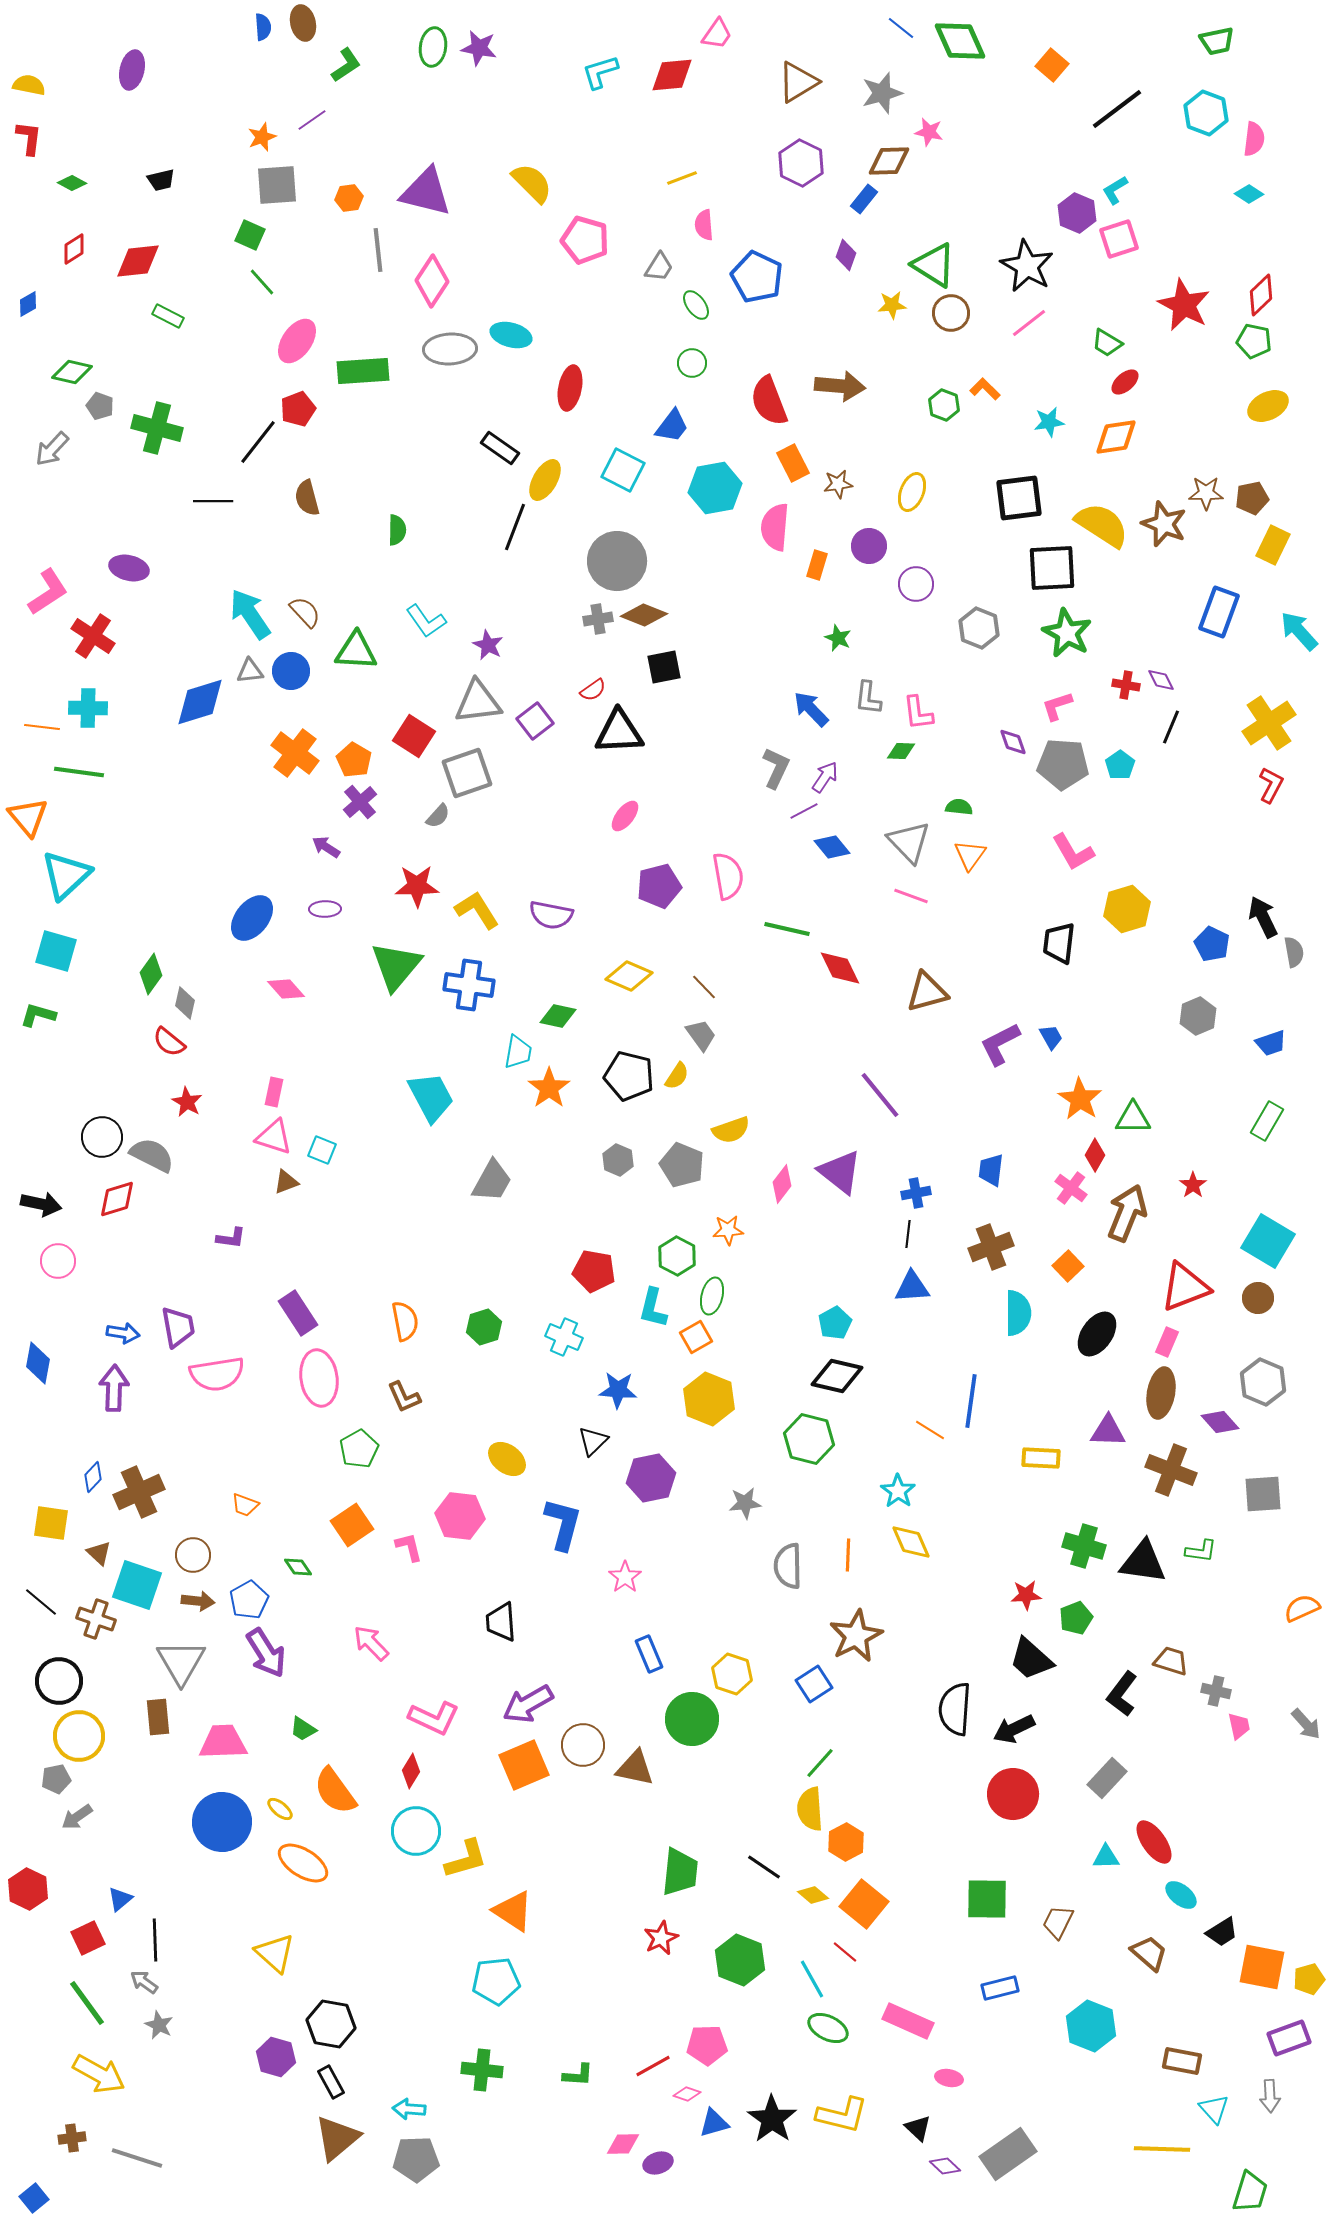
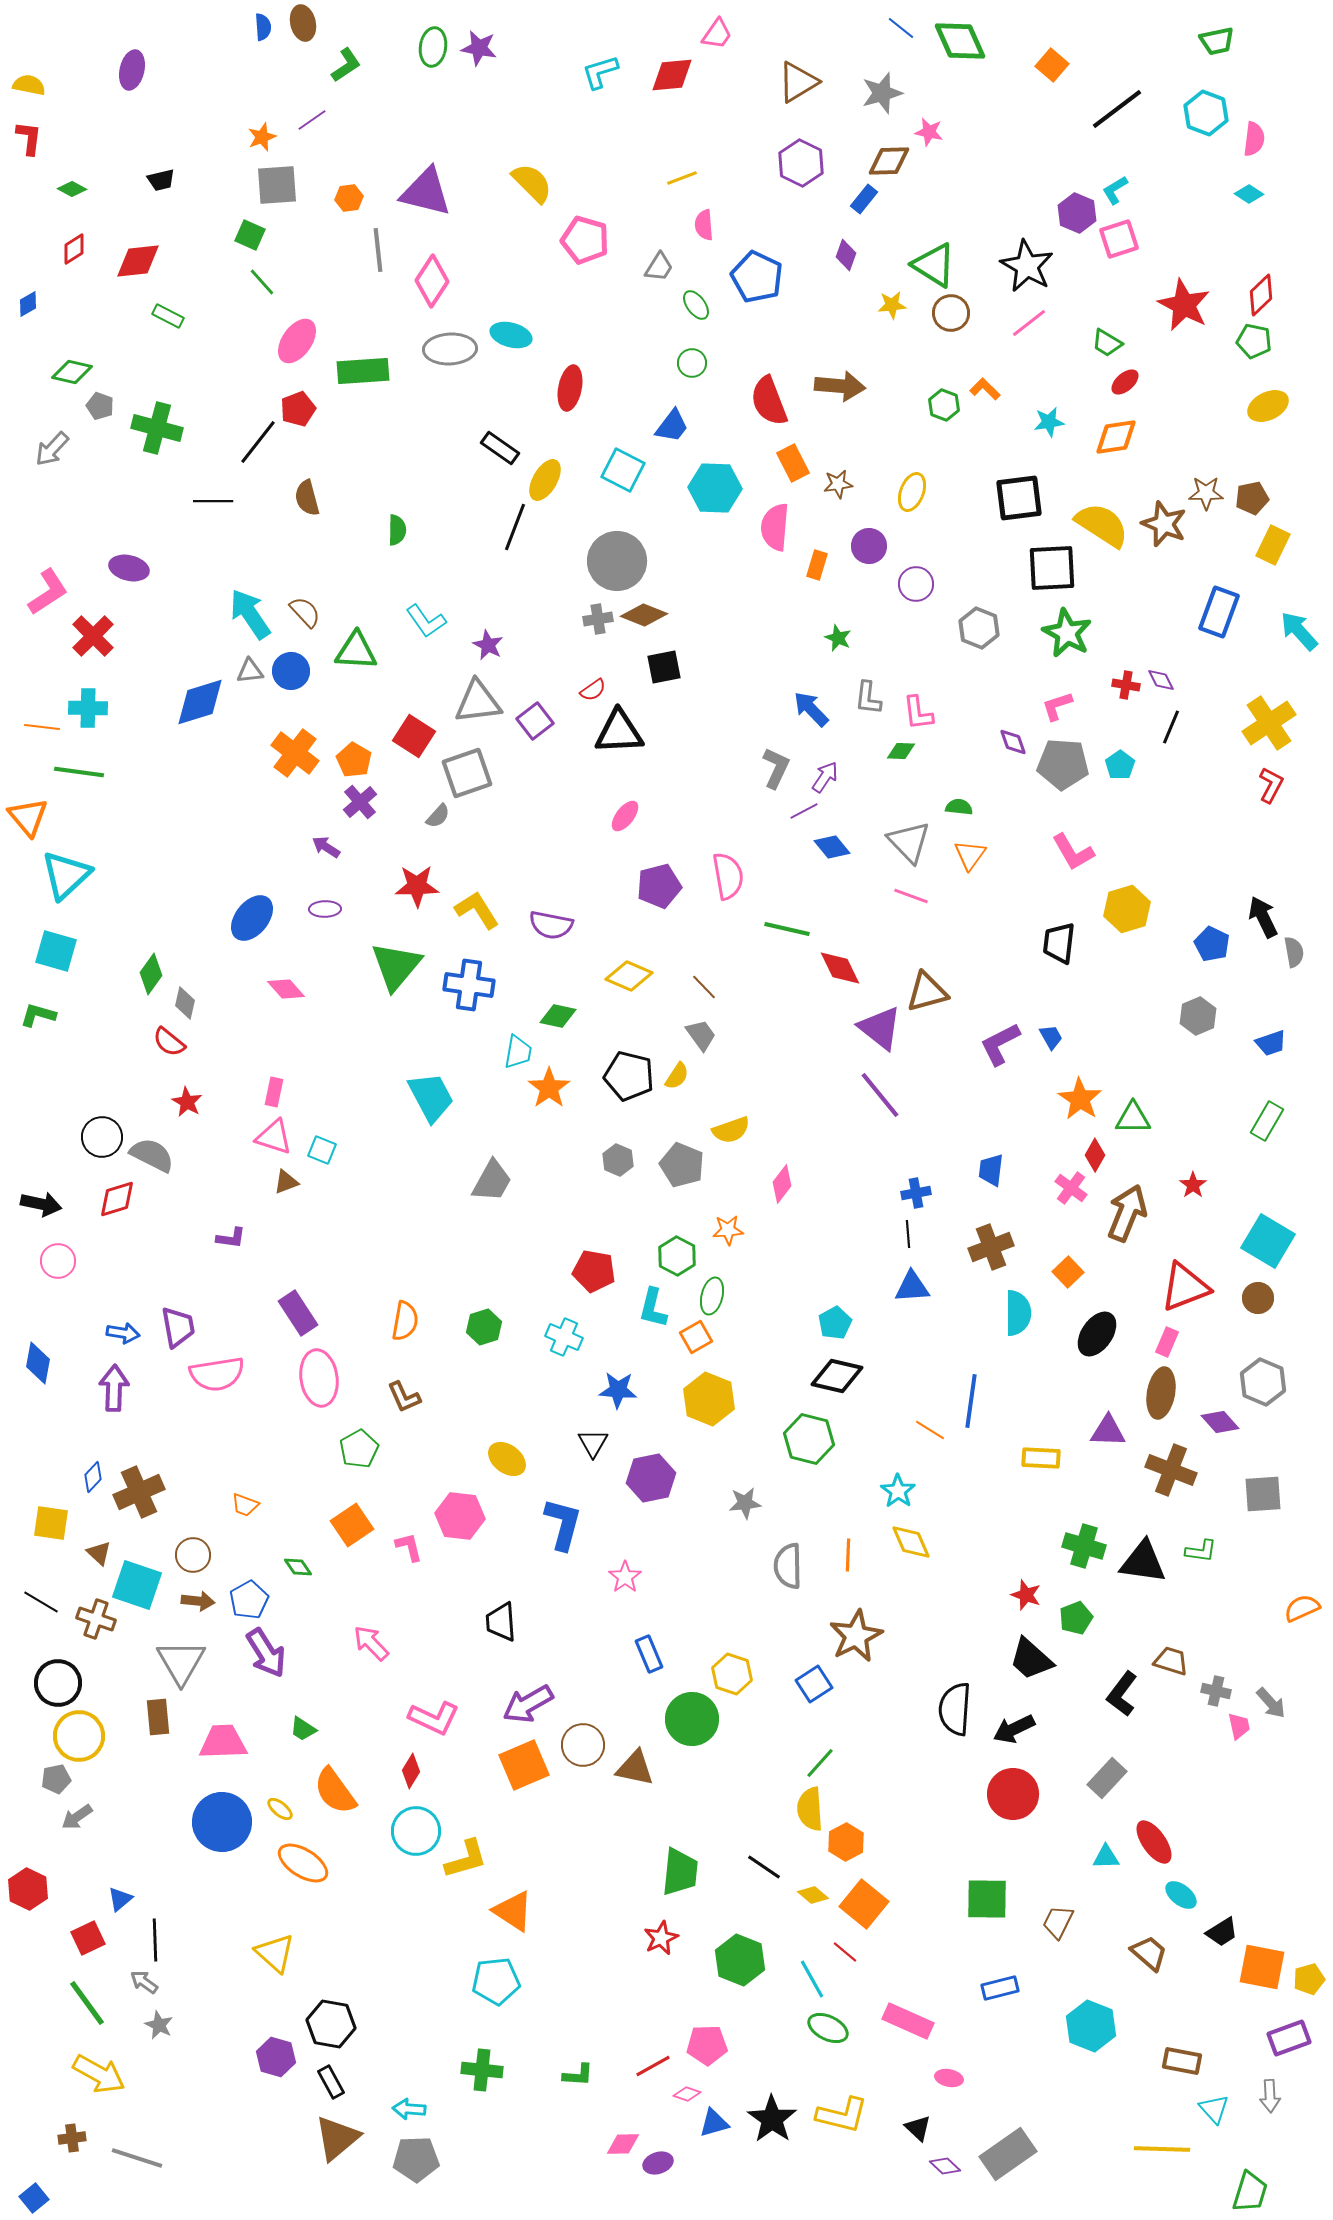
green diamond at (72, 183): moved 6 px down
cyan hexagon at (715, 488): rotated 12 degrees clockwise
red cross at (93, 636): rotated 12 degrees clockwise
purple semicircle at (551, 915): moved 10 px down
purple triangle at (840, 1172): moved 40 px right, 144 px up
black line at (908, 1234): rotated 12 degrees counterclockwise
orange square at (1068, 1266): moved 6 px down
orange semicircle at (405, 1321): rotated 21 degrees clockwise
black triangle at (593, 1441): moved 2 px down; rotated 16 degrees counterclockwise
red star at (1026, 1595): rotated 24 degrees clockwise
black line at (41, 1602): rotated 9 degrees counterclockwise
black circle at (59, 1681): moved 1 px left, 2 px down
gray arrow at (1306, 1724): moved 35 px left, 21 px up
